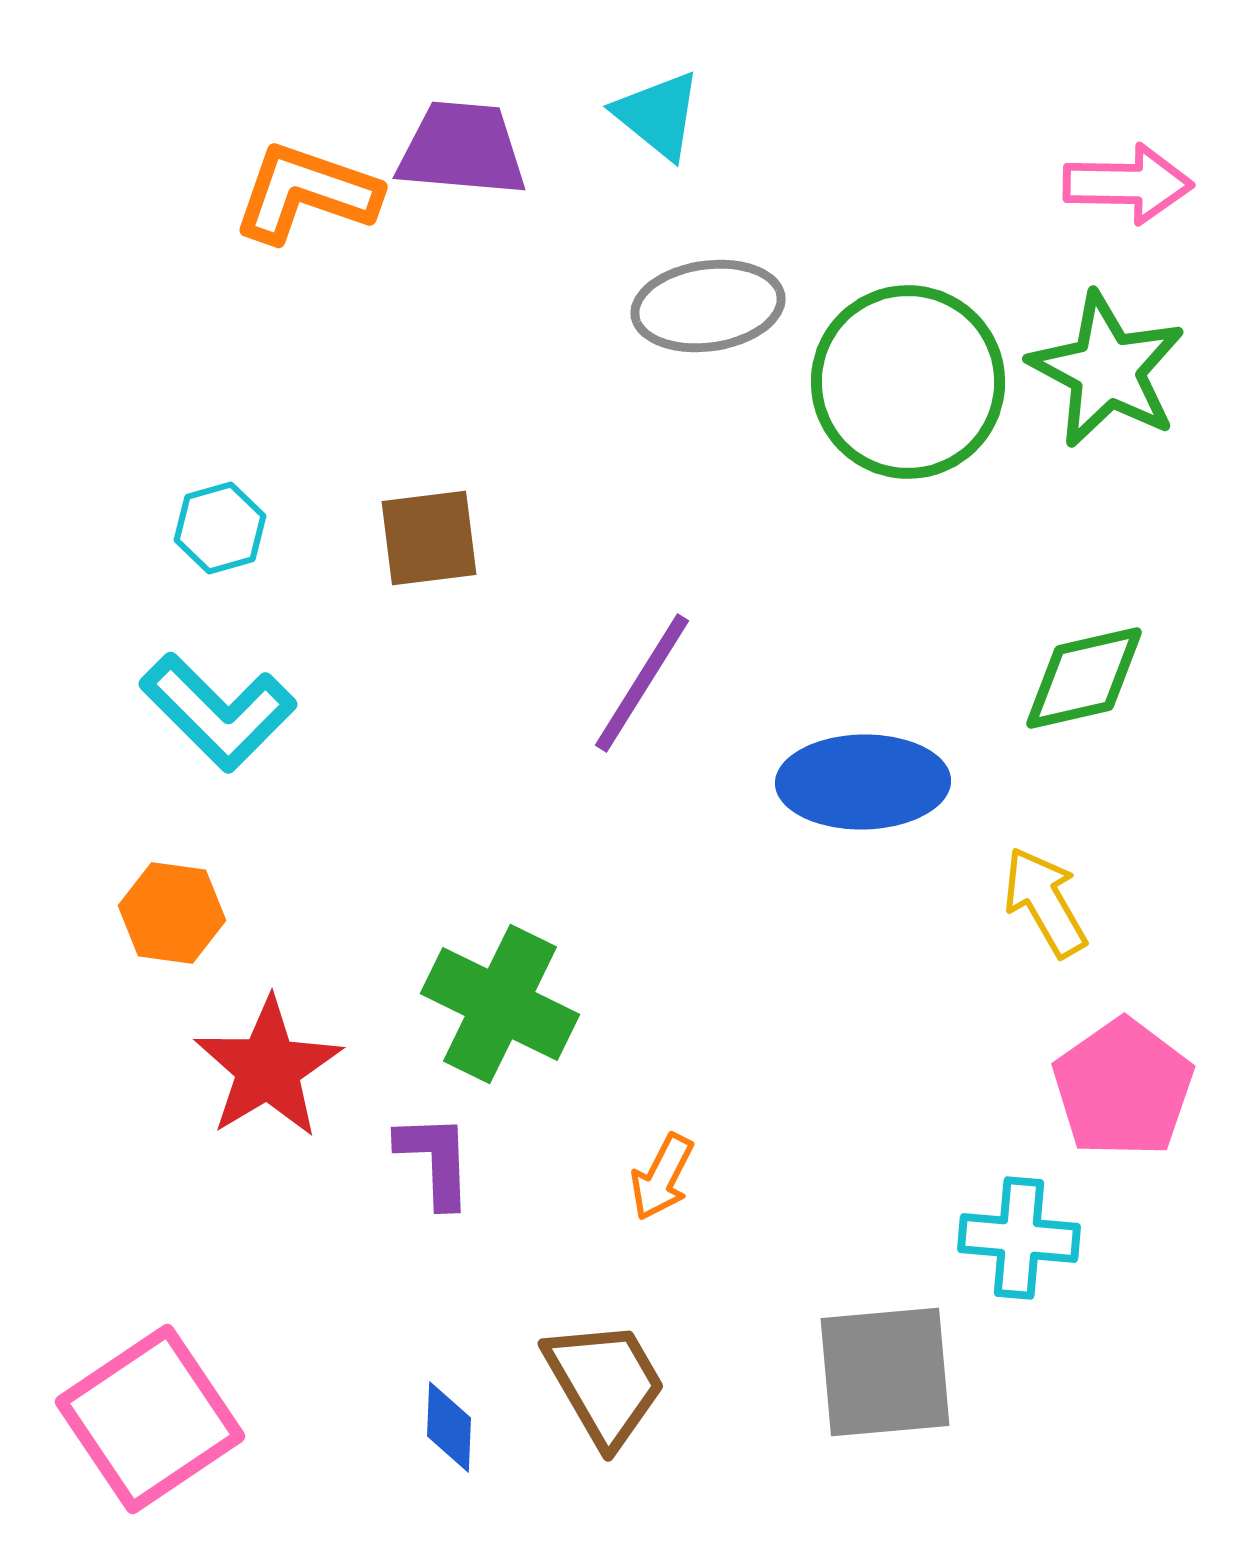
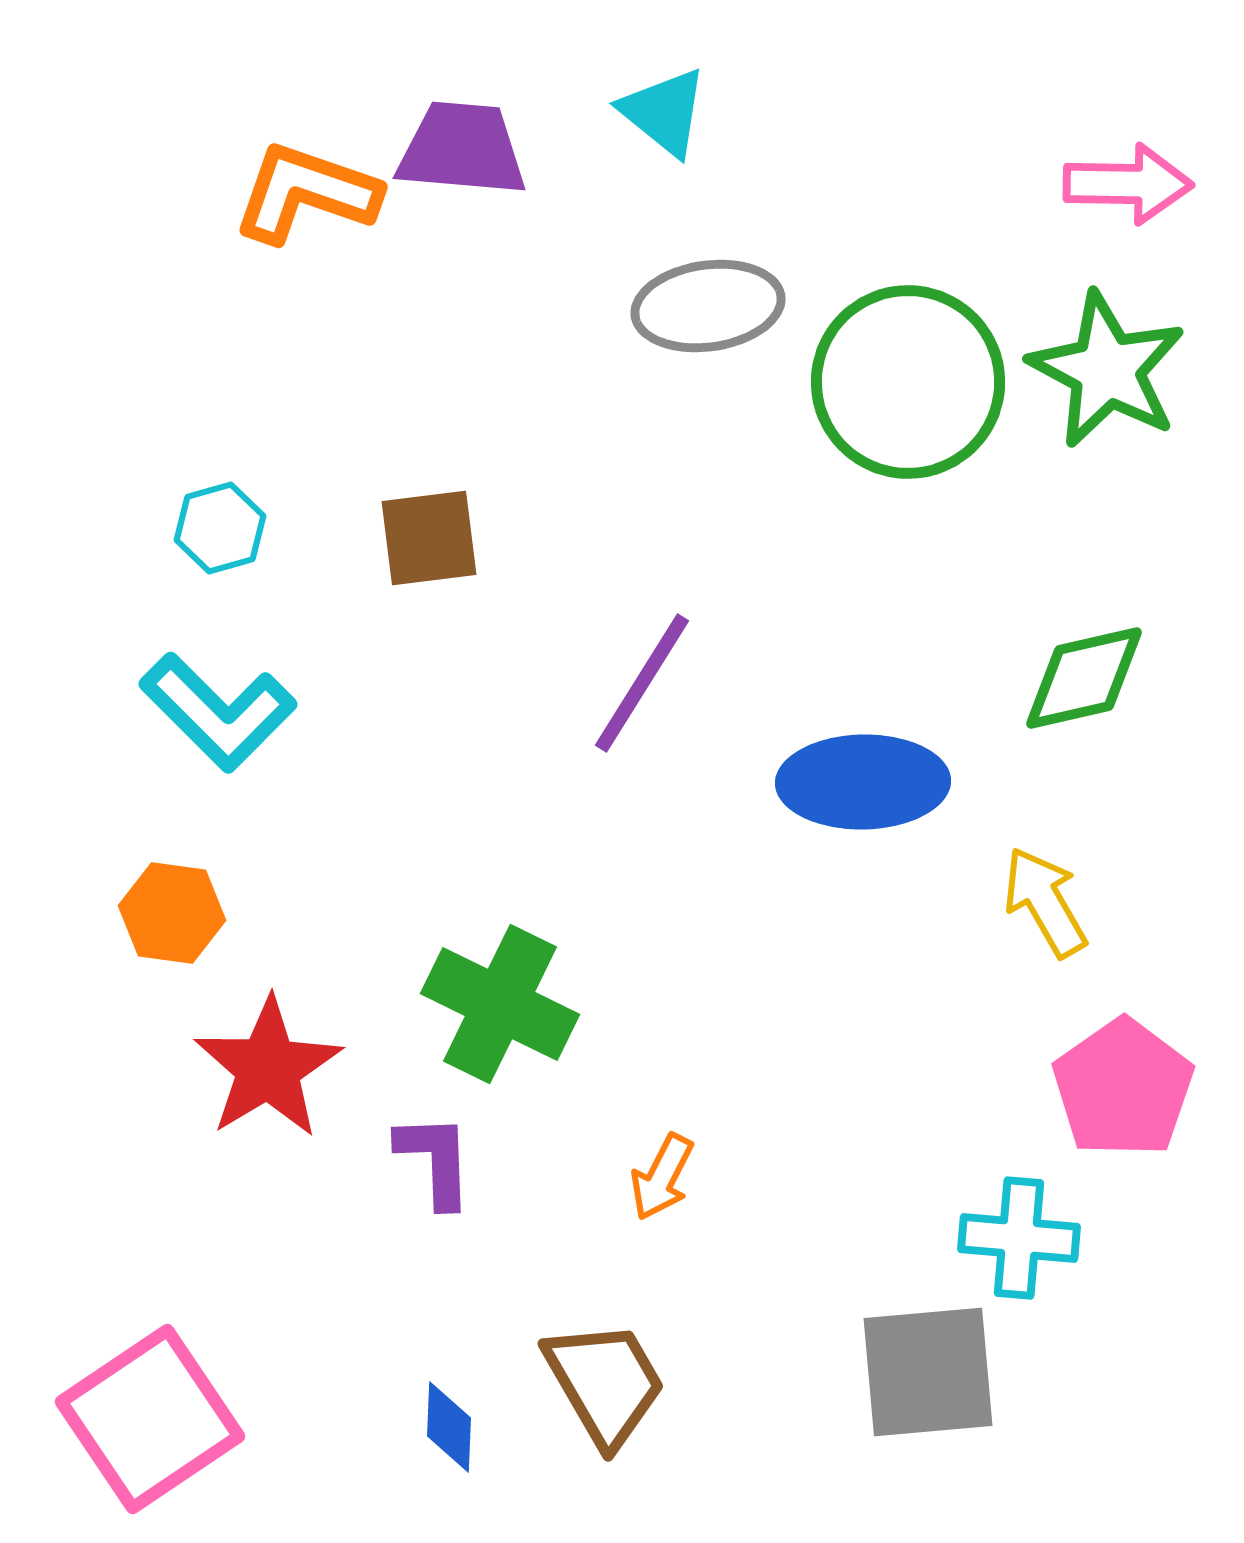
cyan triangle: moved 6 px right, 3 px up
gray square: moved 43 px right
